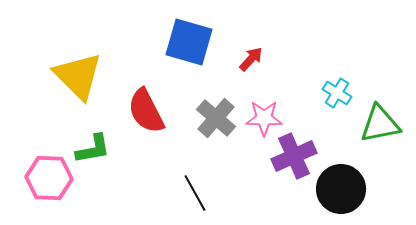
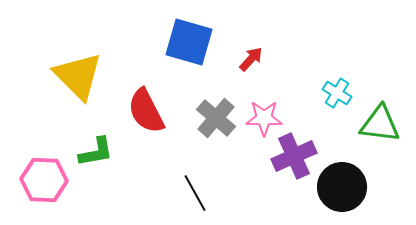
green triangle: rotated 18 degrees clockwise
green L-shape: moved 3 px right, 3 px down
pink hexagon: moved 5 px left, 2 px down
black circle: moved 1 px right, 2 px up
